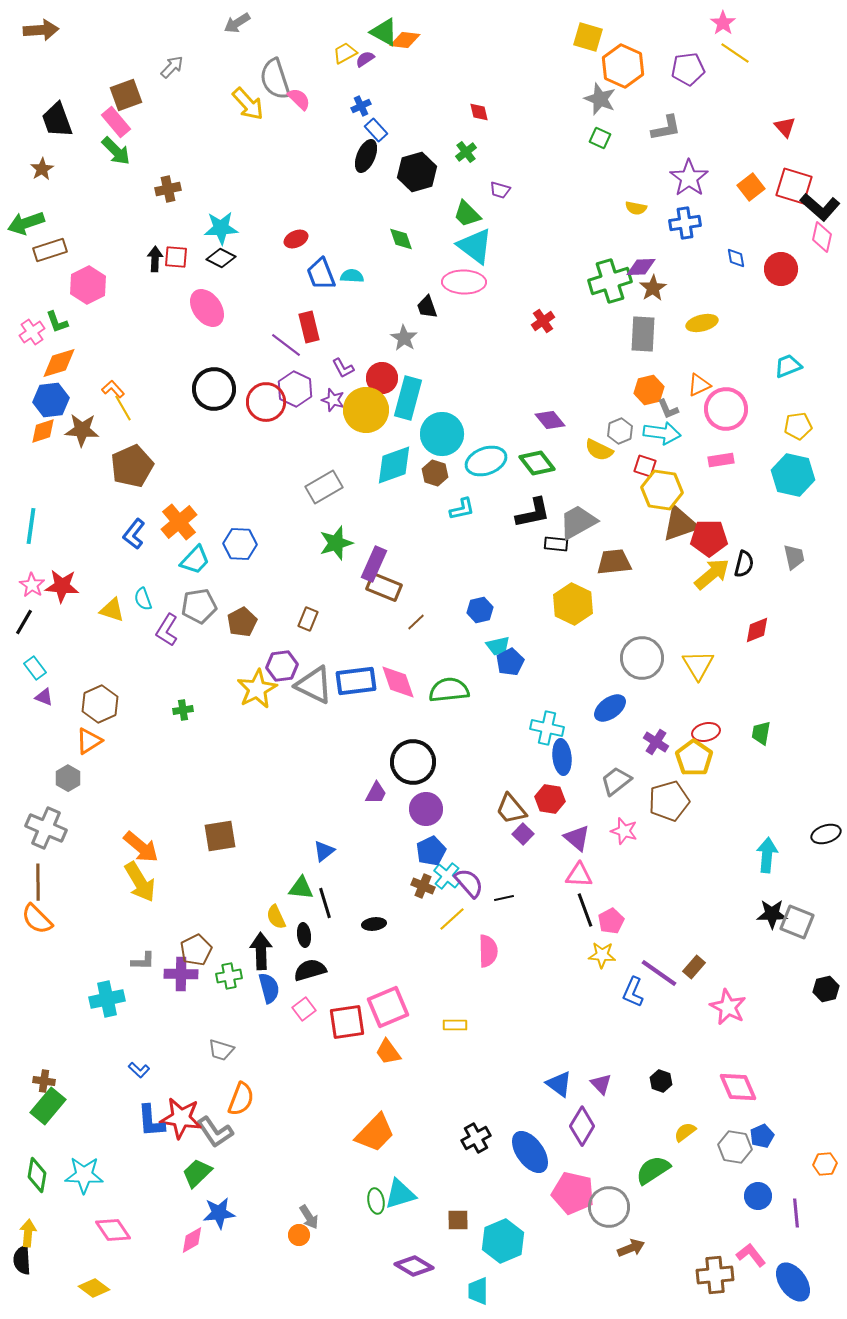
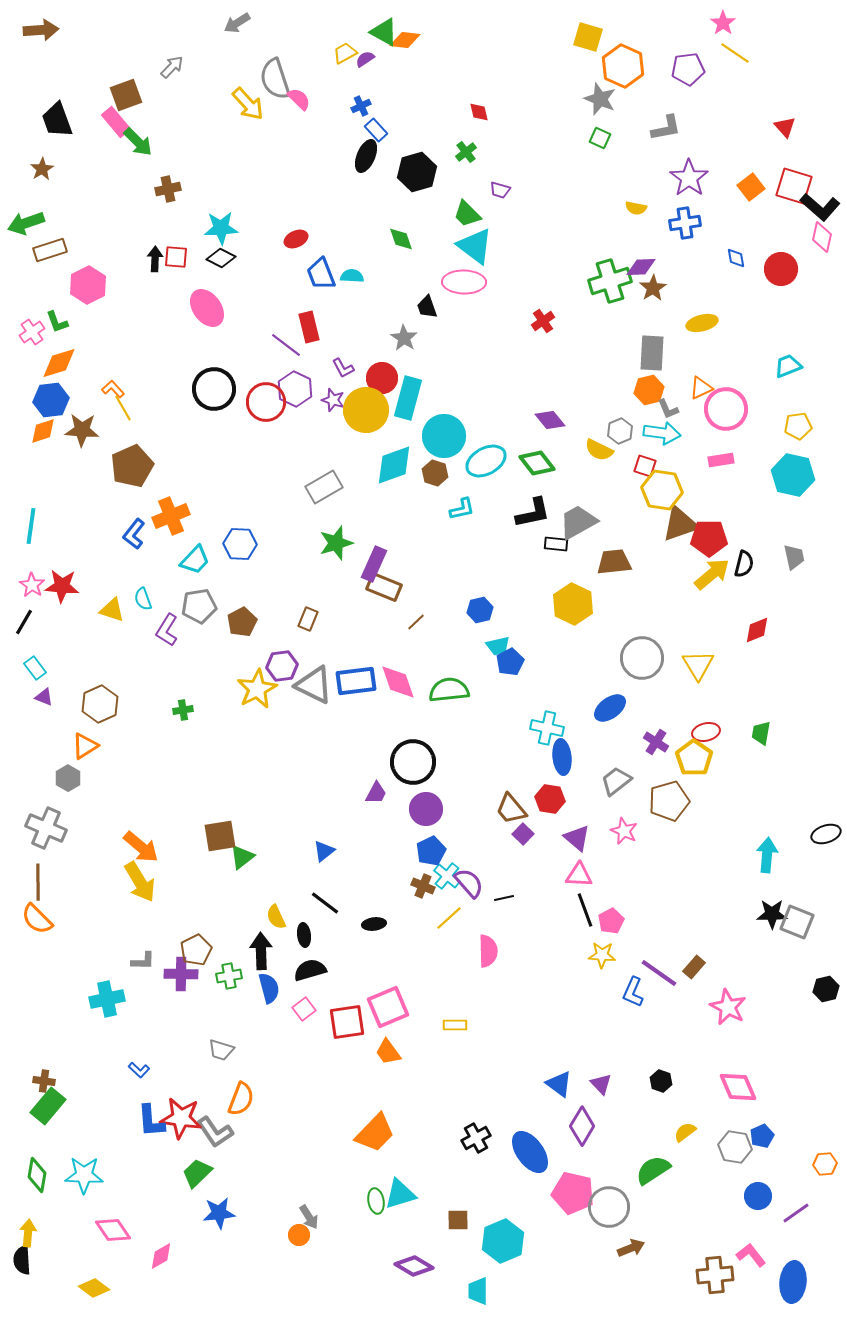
green arrow at (116, 151): moved 22 px right, 9 px up
gray rectangle at (643, 334): moved 9 px right, 19 px down
orange triangle at (699, 385): moved 2 px right, 3 px down
cyan circle at (442, 434): moved 2 px right, 2 px down
cyan ellipse at (486, 461): rotated 9 degrees counterclockwise
orange cross at (179, 522): moved 8 px left, 6 px up; rotated 18 degrees clockwise
orange triangle at (89, 741): moved 4 px left, 5 px down
pink star at (624, 831): rotated 8 degrees clockwise
green triangle at (301, 888): moved 59 px left, 31 px up; rotated 44 degrees counterclockwise
black line at (325, 903): rotated 36 degrees counterclockwise
yellow line at (452, 919): moved 3 px left, 1 px up
purple line at (796, 1213): rotated 60 degrees clockwise
pink diamond at (192, 1240): moved 31 px left, 16 px down
blue ellipse at (793, 1282): rotated 42 degrees clockwise
